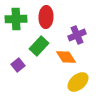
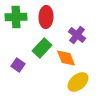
green cross: moved 2 px up
purple cross: rotated 30 degrees counterclockwise
green rectangle: moved 3 px right, 2 px down
orange diamond: moved 1 px down; rotated 10 degrees clockwise
purple square: rotated 16 degrees counterclockwise
